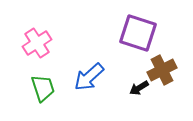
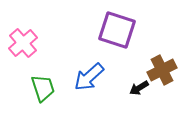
purple square: moved 21 px left, 3 px up
pink cross: moved 14 px left; rotated 8 degrees counterclockwise
